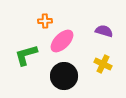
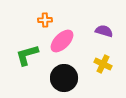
orange cross: moved 1 px up
green L-shape: moved 1 px right
black circle: moved 2 px down
